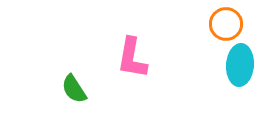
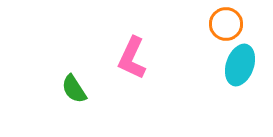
pink L-shape: rotated 15 degrees clockwise
cyan ellipse: rotated 15 degrees clockwise
